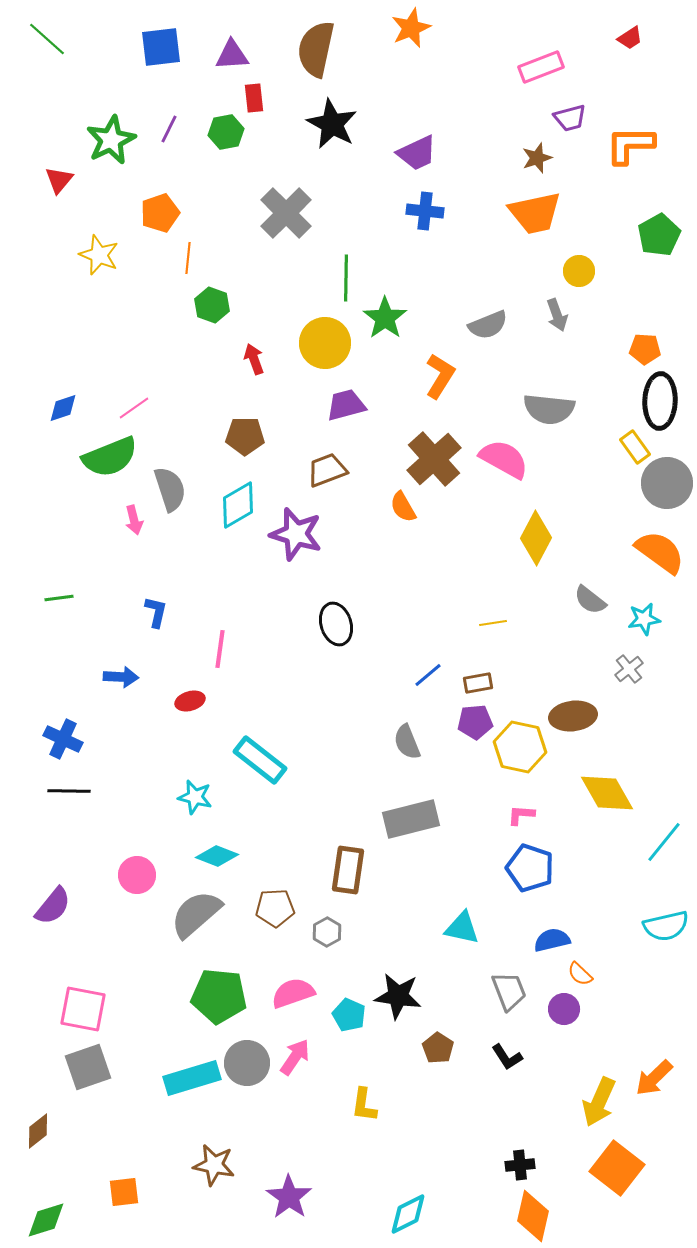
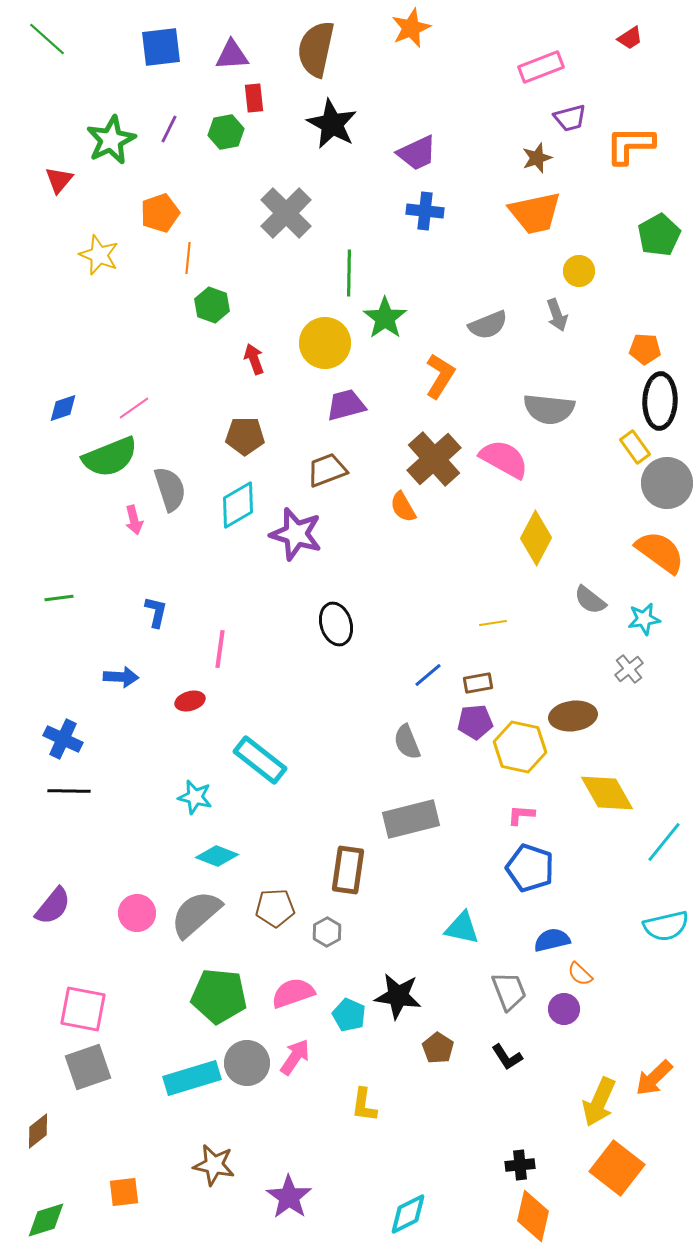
green line at (346, 278): moved 3 px right, 5 px up
pink circle at (137, 875): moved 38 px down
